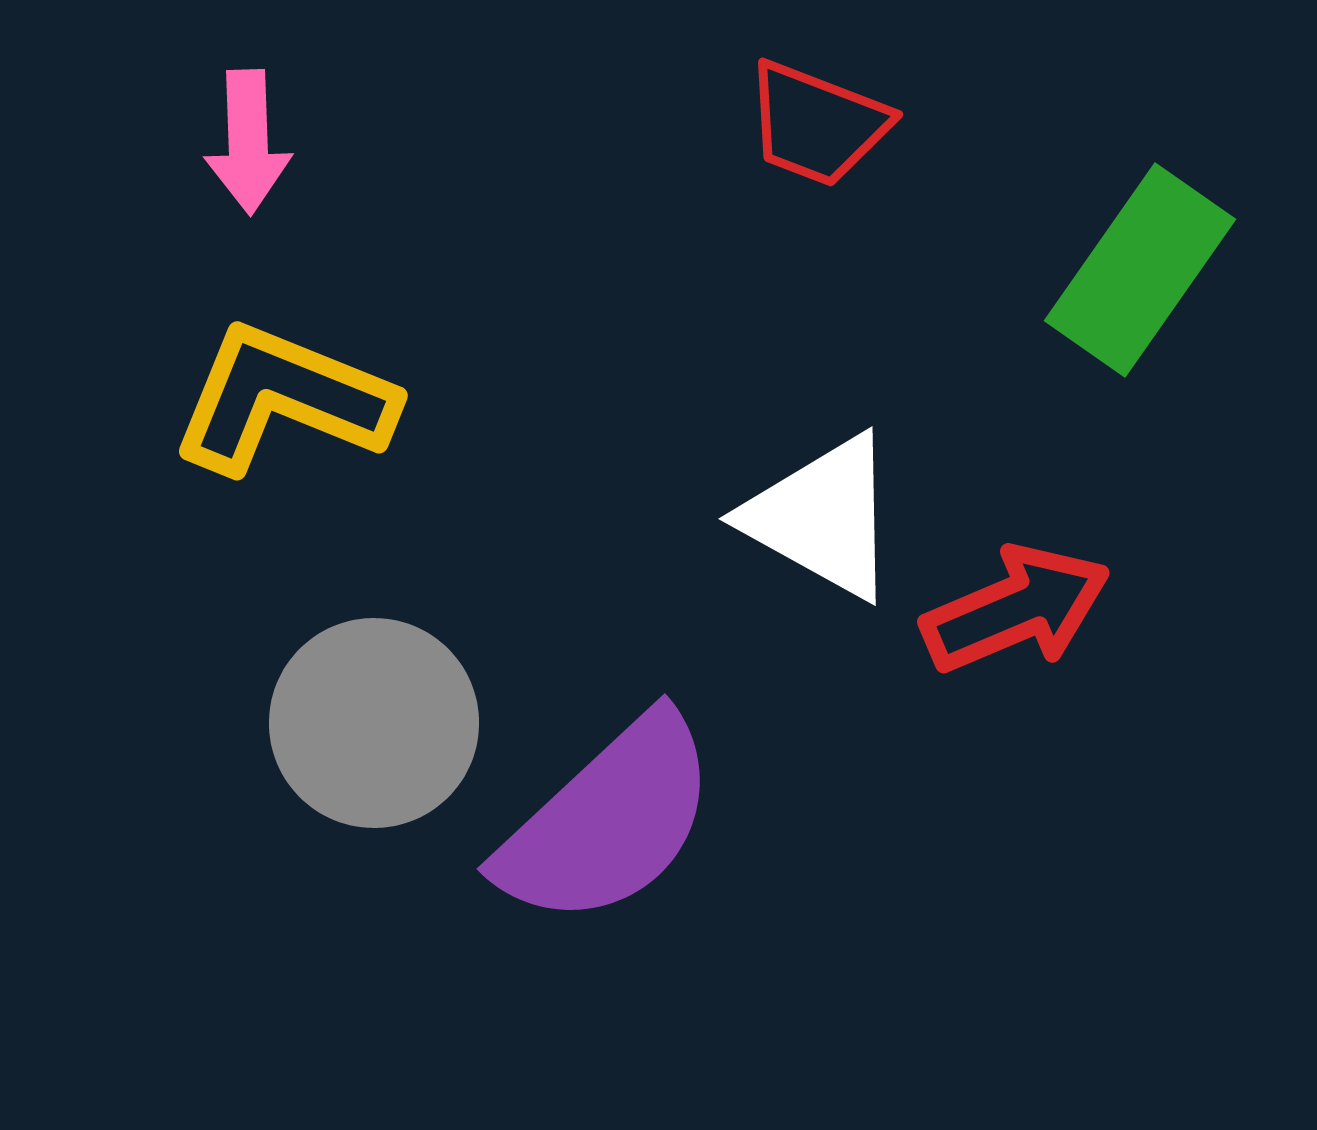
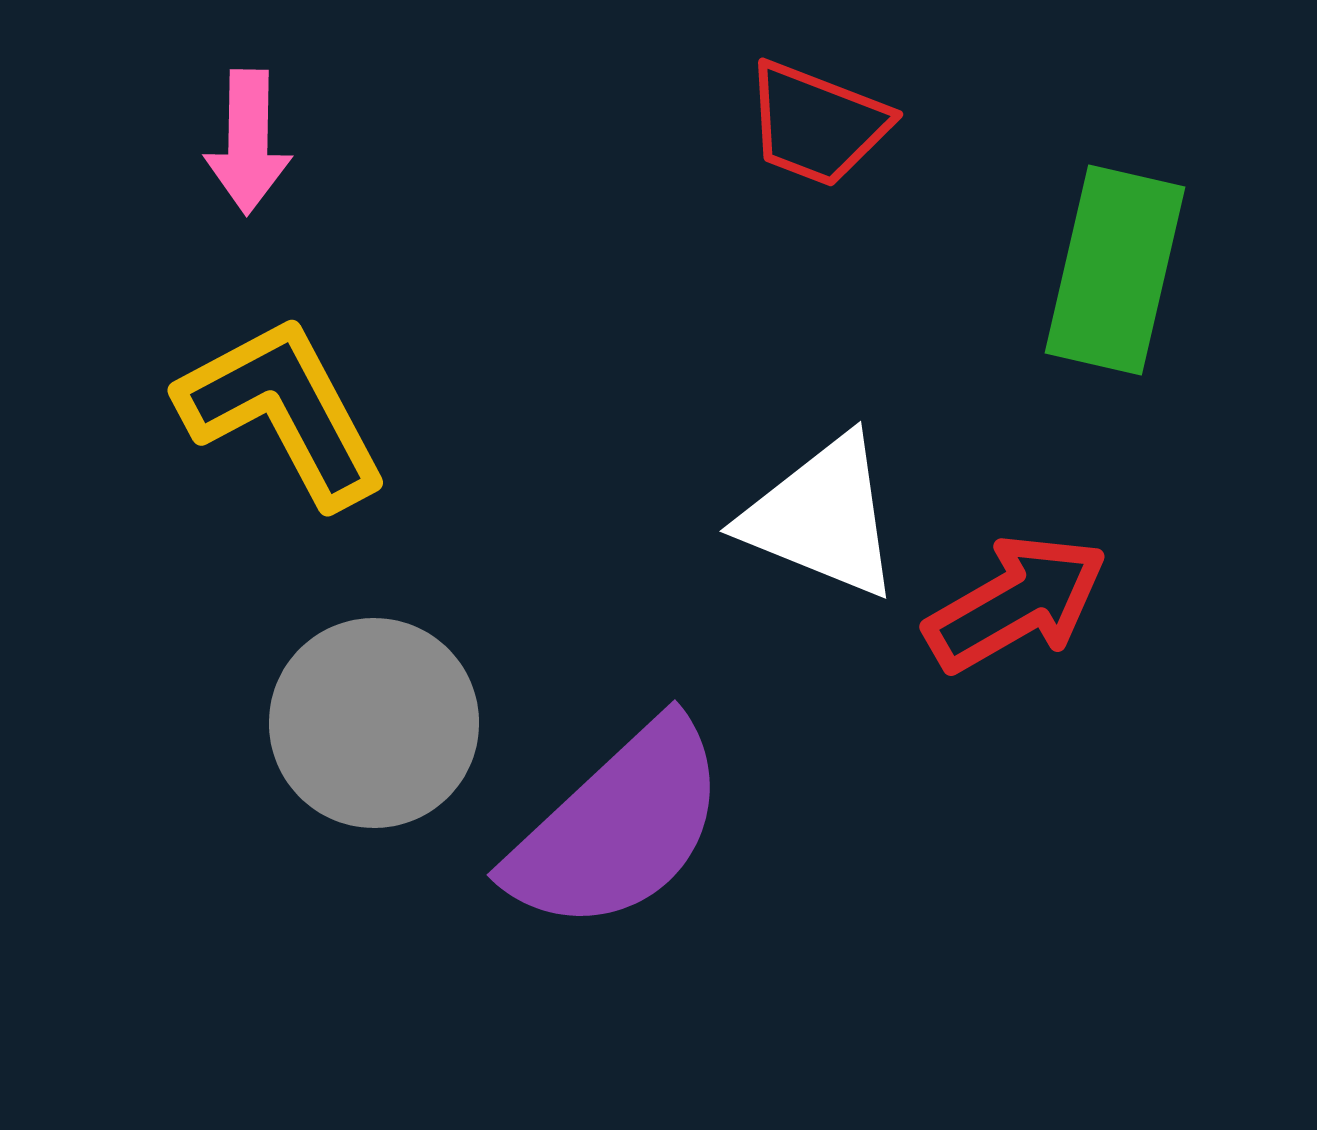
pink arrow: rotated 3 degrees clockwise
green rectangle: moved 25 px left; rotated 22 degrees counterclockwise
yellow L-shape: moved 12 px down; rotated 40 degrees clockwise
white triangle: rotated 7 degrees counterclockwise
red arrow: moved 6 px up; rotated 7 degrees counterclockwise
purple semicircle: moved 10 px right, 6 px down
